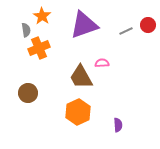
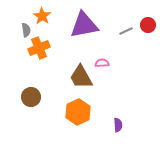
purple triangle: rotated 8 degrees clockwise
brown circle: moved 3 px right, 4 px down
